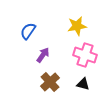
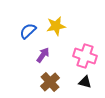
yellow star: moved 21 px left
blue semicircle: rotated 12 degrees clockwise
pink cross: moved 1 px down
black triangle: moved 2 px right, 2 px up
